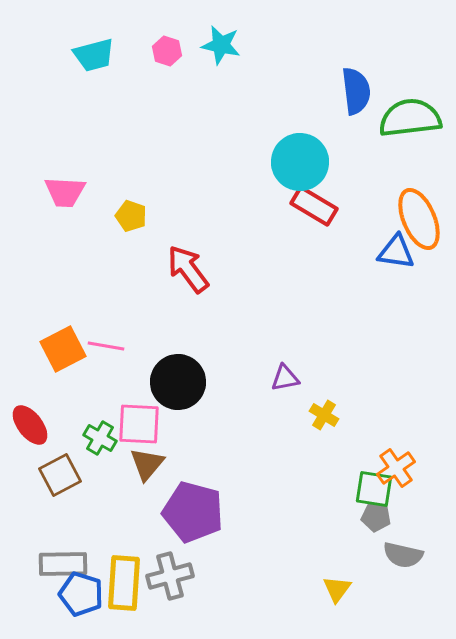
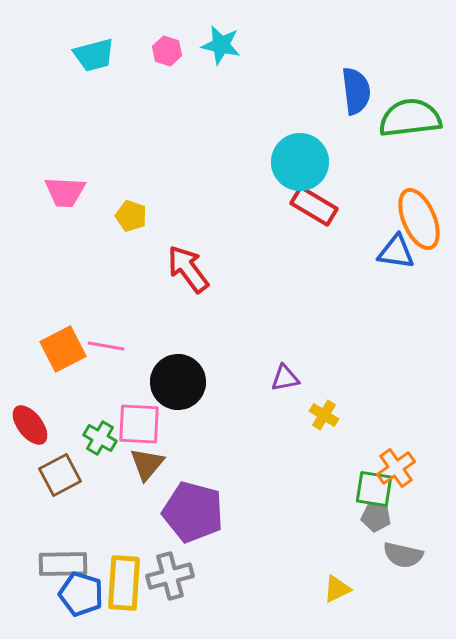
yellow triangle: rotated 28 degrees clockwise
